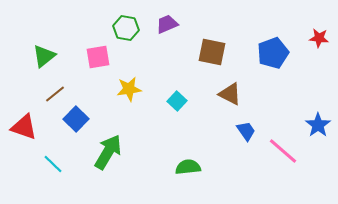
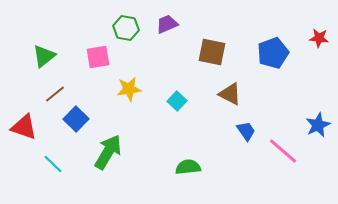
blue star: rotated 10 degrees clockwise
